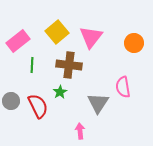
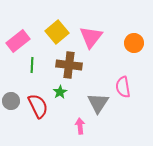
pink arrow: moved 5 px up
